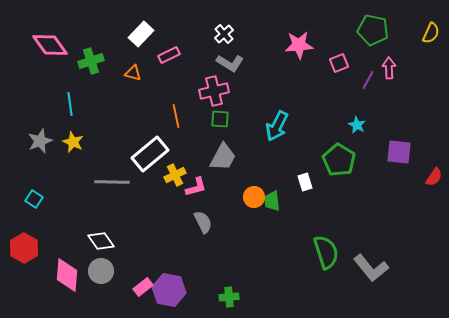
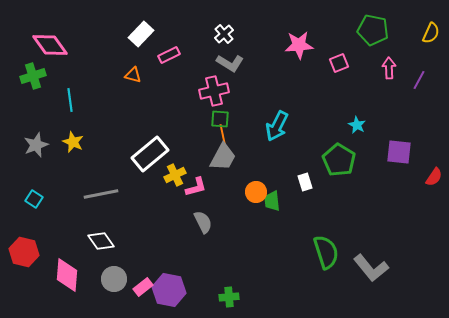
green cross at (91, 61): moved 58 px left, 15 px down
orange triangle at (133, 73): moved 2 px down
purple line at (368, 80): moved 51 px right
cyan line at (70, 104): moved 4 px up
orange line at (176, 116): moved 47 px right, 20 px down
gray star at (40, 141): moved 4 px left, 4 px down
gray line at (112, 182): moved 11 px left, 12 px down; rotated 12 degrees counterclockwise
orange circle at (254, 197): moved 2 px right, 5 px up
red hexagon at (24, 248): moved 4 px down; rotated 16 degrees counterclockwise
gray circle at (101, 271): moved 13 px right, 8 px down
